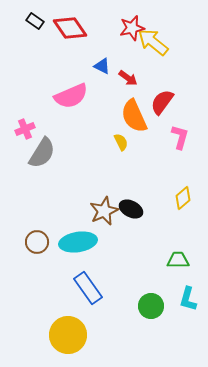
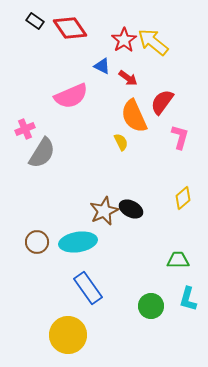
red star: moved 8 px left, 12 px down; rotated 20 degrees counterclockwise
